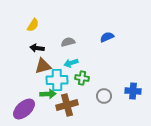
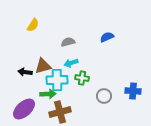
black arrow: moved 12 px left, 24 px down
brown cross: moved 7 px left, 7 px down
